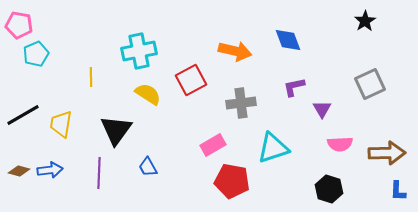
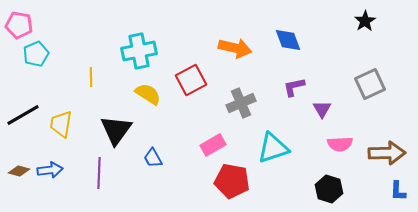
orange arrow: moved 3 px up
gray cross: rotated 16 degrees counterclockwise
blue trapezoid: moved 5 px right, 9 px up
